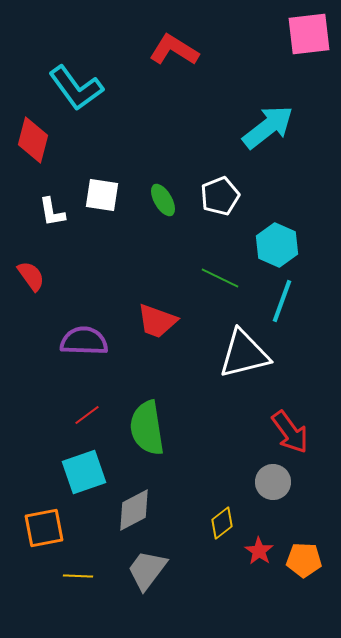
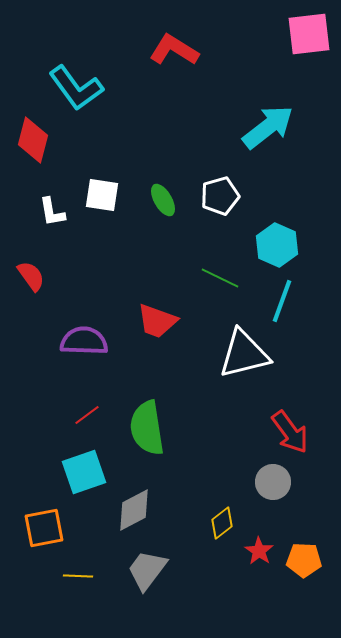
white pentagon: rotated 6 degrees clockwise
